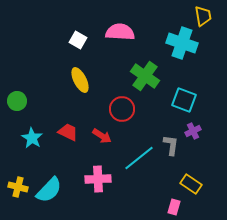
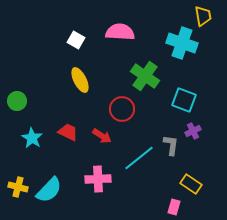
white square: moved 2 px left
